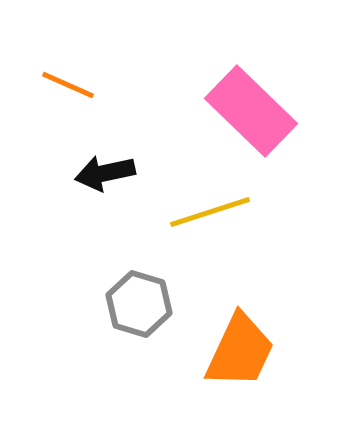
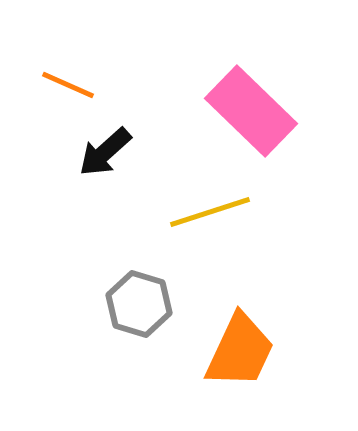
black arrow: moved 21 px up; rotated 30 degrees counterclockwise
